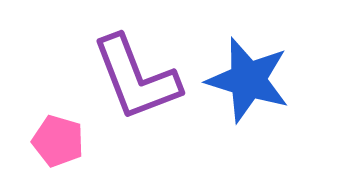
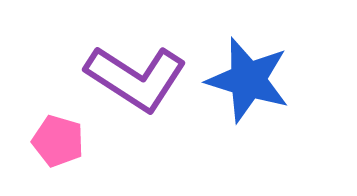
purple L-shape: rotated 36 degrees counterclockwise
